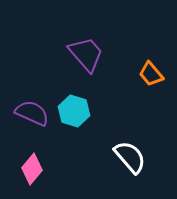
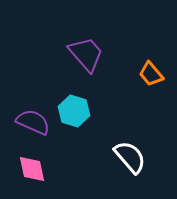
purple semicircle: moved 1 px right, 9 px down
pink diamond: rotated 52 degrees counterclockwise
